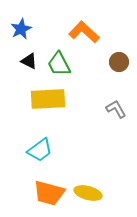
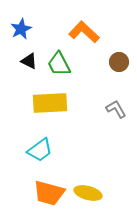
yellow rectangle: moved 2 px right, 4 px down
